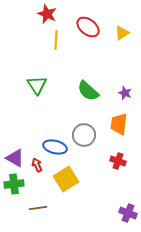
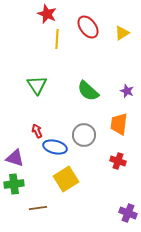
red ellipse: rotated 15 degrees clockwise
yellow line: moved 1 px right, 1 px up
purple star: moved 2 px right, 2 px up
purple triangle: rotated 12 degrees counterclockwise
red arrow: moved 34 px up
